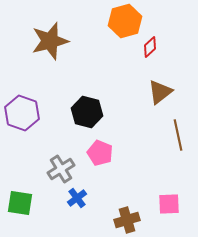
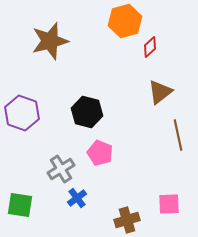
green square: moved 2 px down
